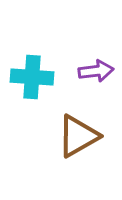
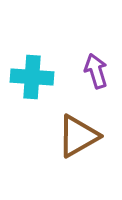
purple arrow: rotated 100 degrees counterclockwise
